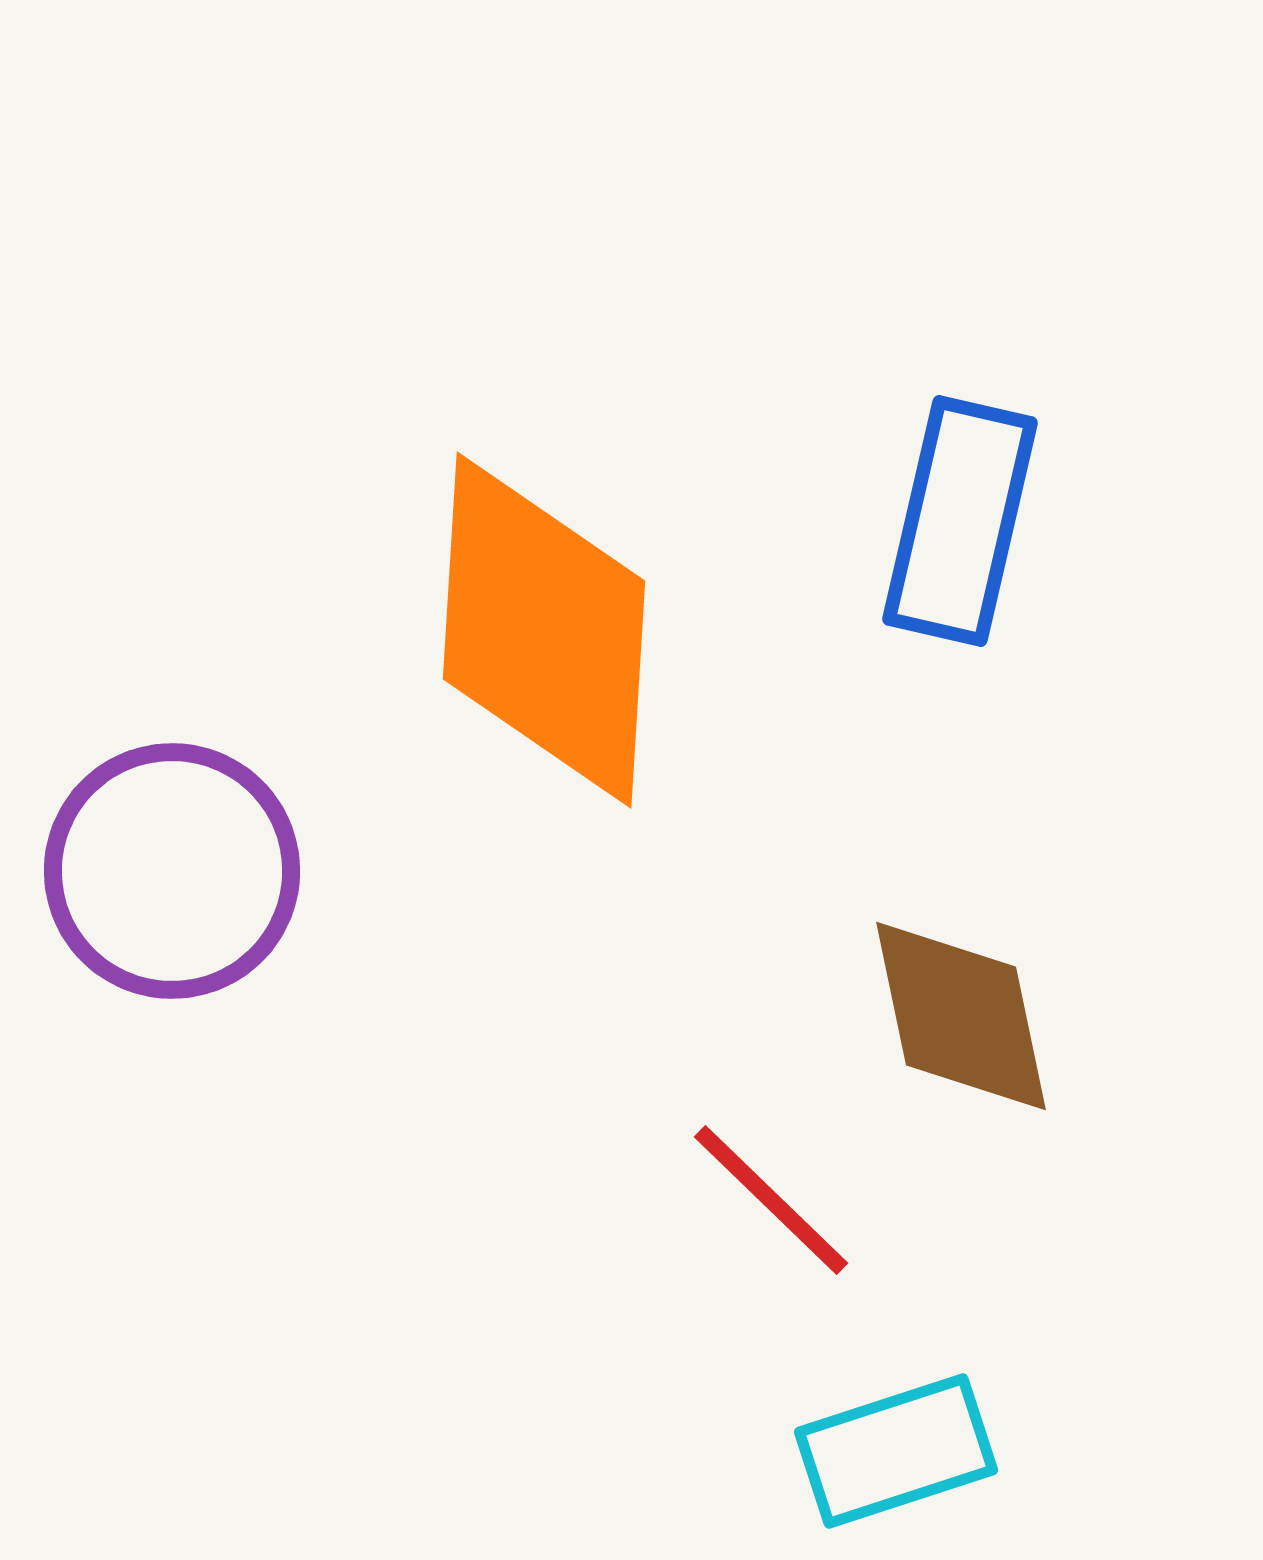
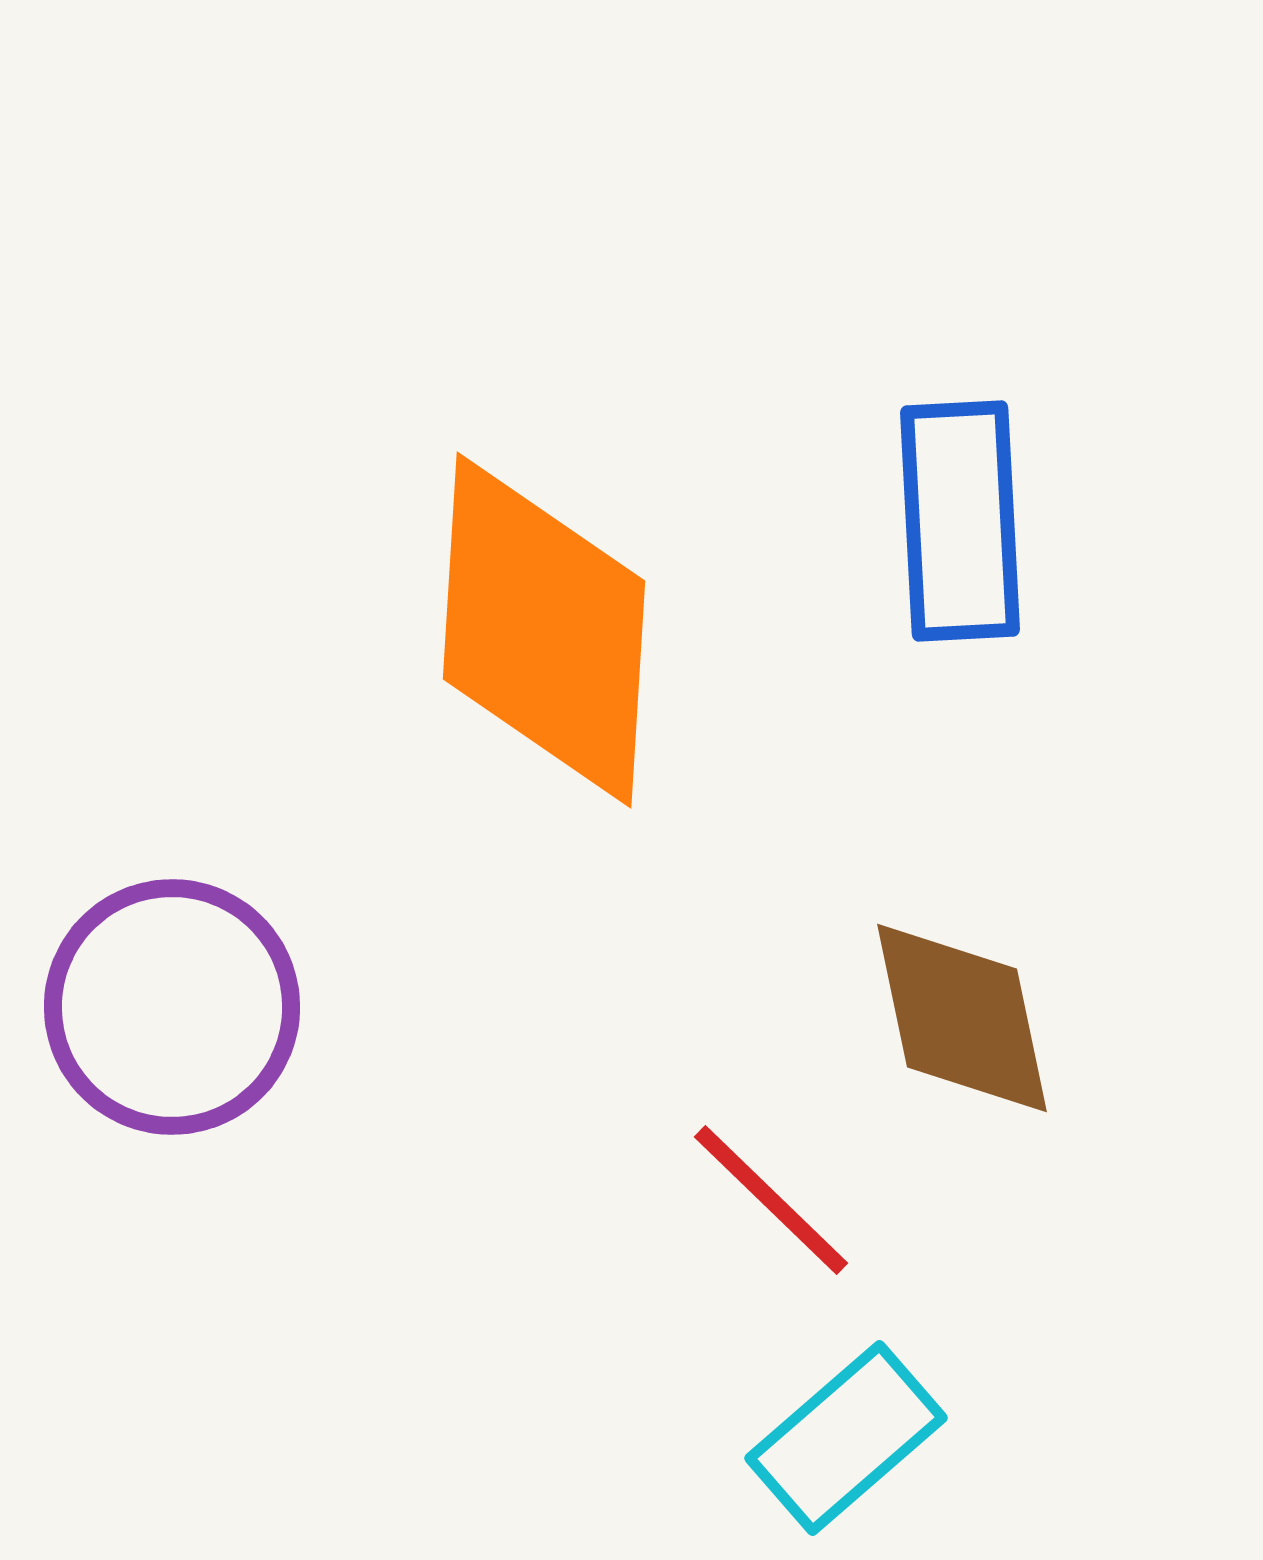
blue rectangle: rotated 16 degrees counterclockwise
purple circle: moved 136 px down
brown diamond: moved 1 px right, 2 px down
cyan rectangle: moved 50 px left, 13 px up; rotated 23 degrees counterclockwise
